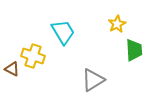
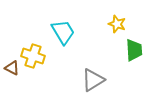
yellow star: rotated 24 degrees counterclockwise
brown triangle: moved 1 px up
